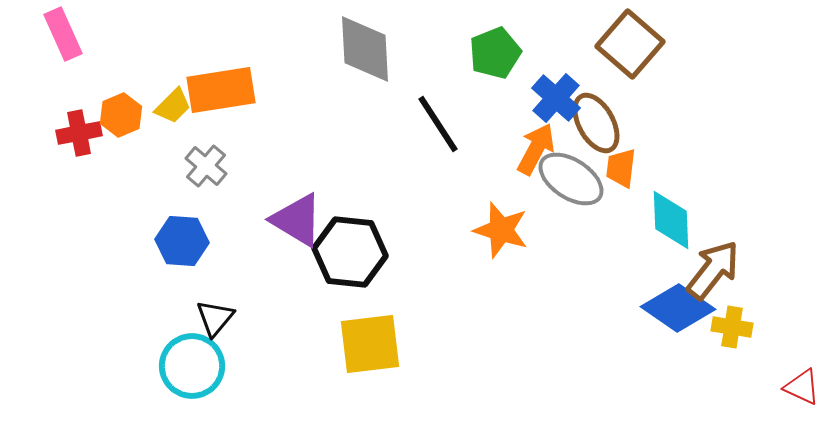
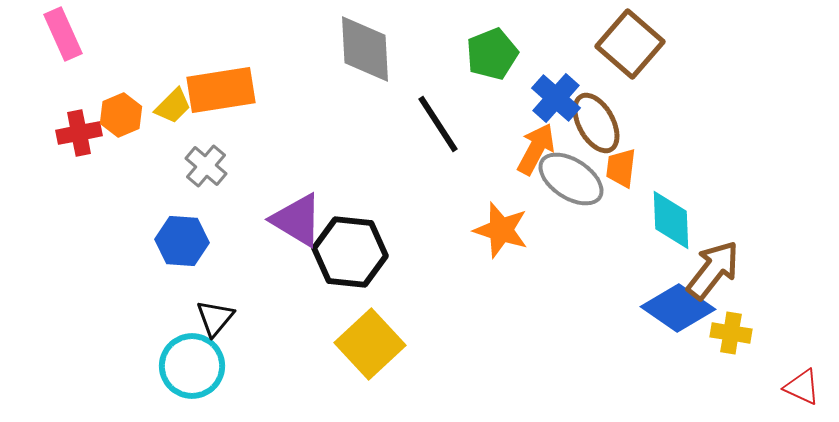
green pentagon: moved 3 px left, 1 px down
yellow cross: moved 1 px left, 6 px down
yellow square: rotated 36 degrees counterclockwise
